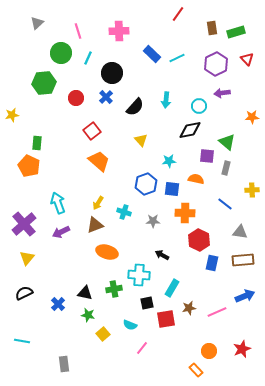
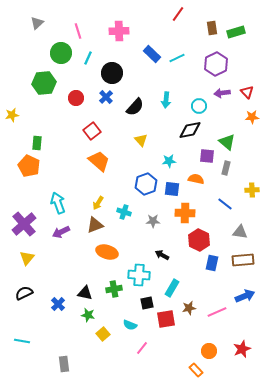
red triangle at (247, 59): moved 33 px down
